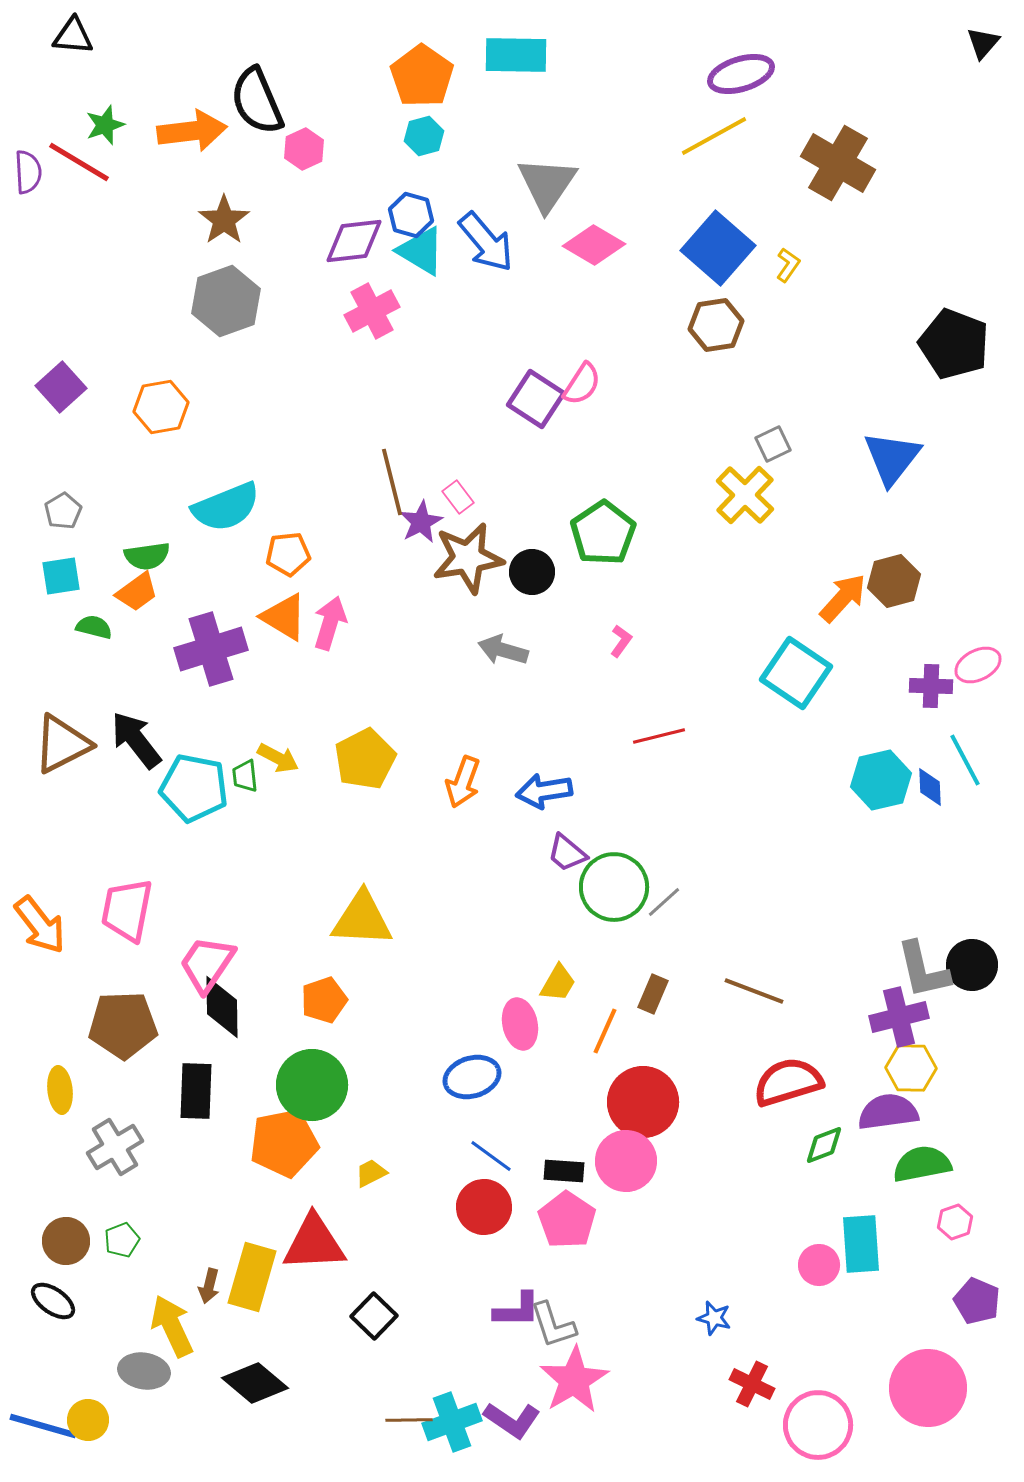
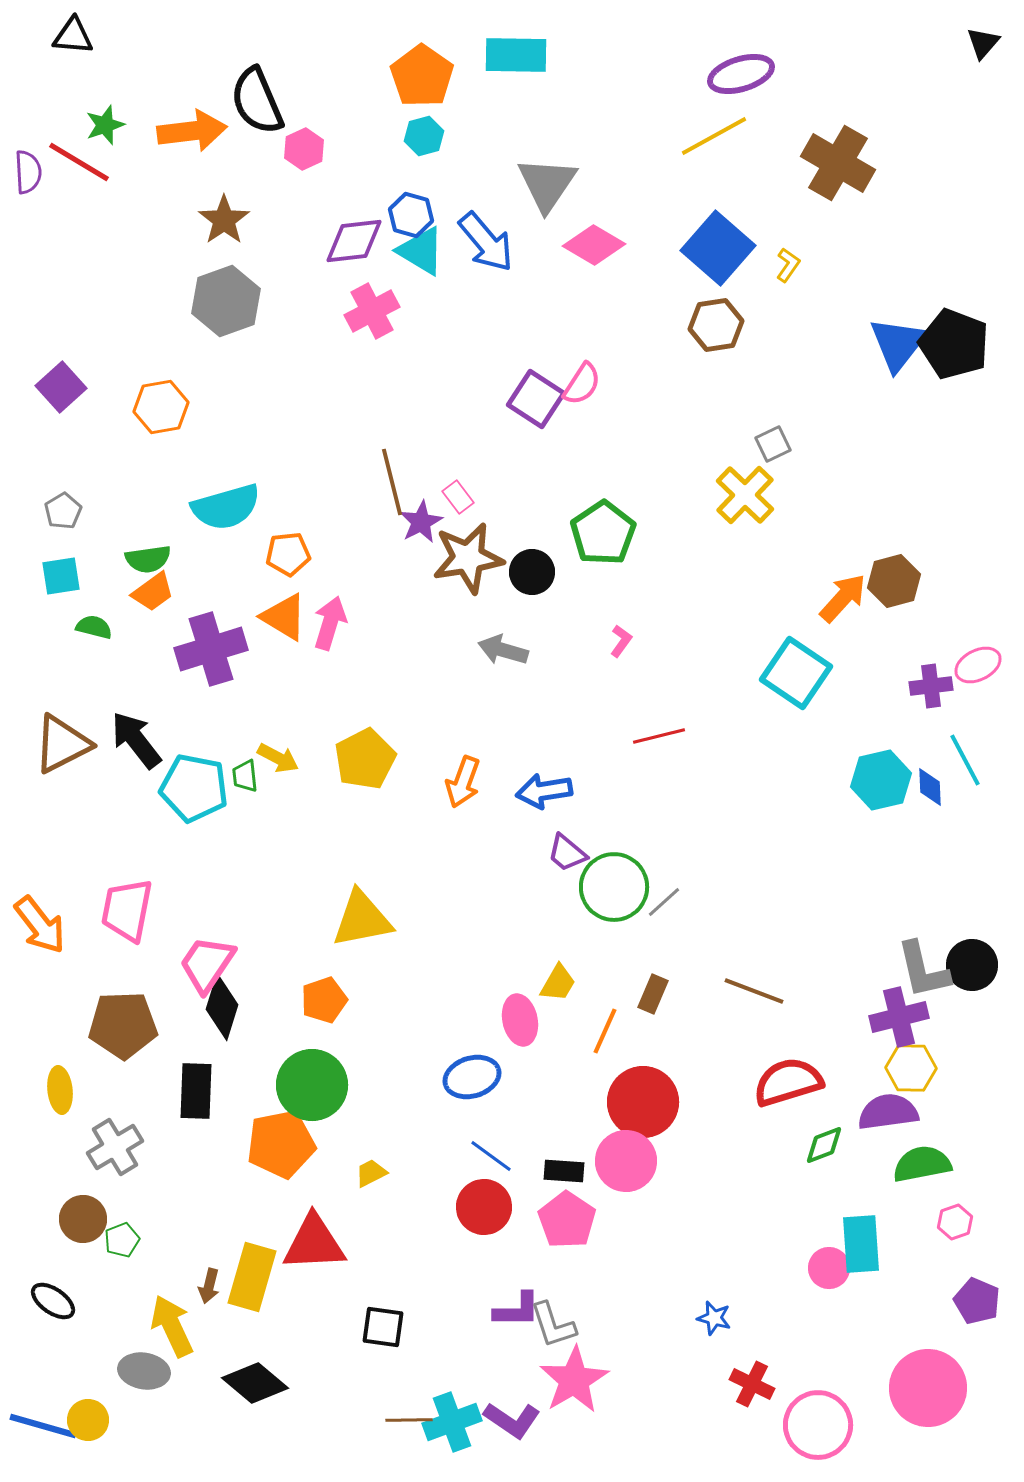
blue triangle at (892, 458): moved 6 px right, 114 px up
cyan semicircle at (226, 507): rotated 6 degrees clockwise
green semicircle at (147, 556): moved 1 px right, 3 px down
orange trapezoid at (137, 592): moved 16 px right
purple cross at (931, 686): rotated 9 degrees counterclockwise
yellow triangle at (362, 919): rotated 14 degrees counterclockwise
black diamond at (222, 1007): rotated 18 degrees clockwise
pink ellipse at (520, 1024): moved 4 px up
orange pentagon at (284, 1143): moved 3 px left, 1 px down
brown circle at (66, 1241): moved 17 px right, 22 px up
pink circle at (819, 1265): moved 10 px right, 3 px down
black square at (374, 1316): moved 9 px right, 11 px down; rotated 36 degrees counterclockwise
